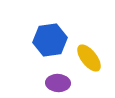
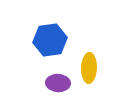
yellow ellipse: moved 10 px down; rotated 40 degrees clockwise
